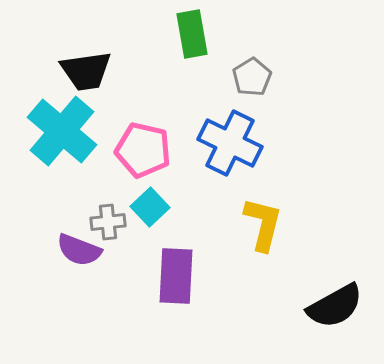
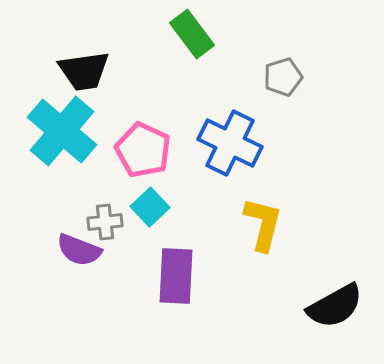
green rectangle: rotated 27 degrees counterclockwise
black trapezoid: moved 2 px left
gray pentagon: moved 31 px right; rotated 15 degrees clockwise
pink pentagon: rotated 12 degrees clockwise
gray cross: moved 3 px left
